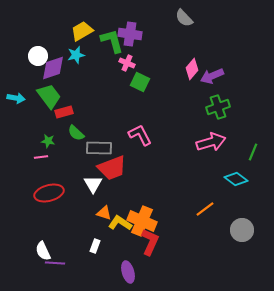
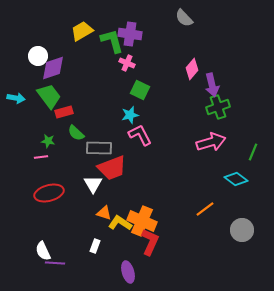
cyan star: moved 54 px right, 60 px down
purple arrow: moved 9 px down; rotated 80 degrees counterclockwise
green square: moved 8 px down
